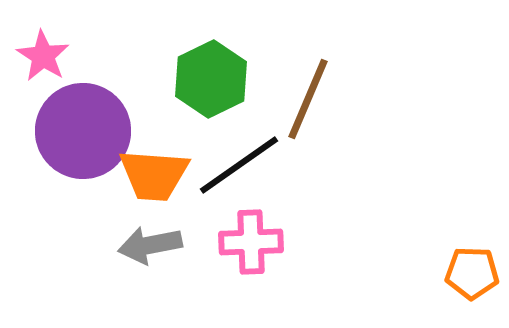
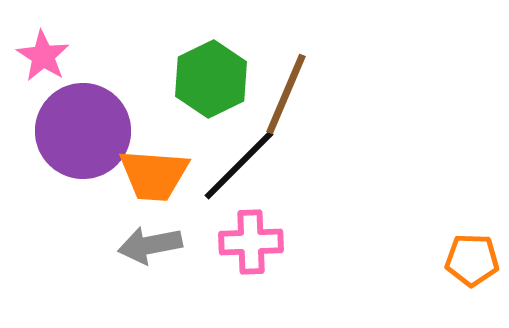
brown line: moved 22 px left, 5 px up
black line: rotated 10 degrees counterclockwise
orange pentagon: moved 13 px up
